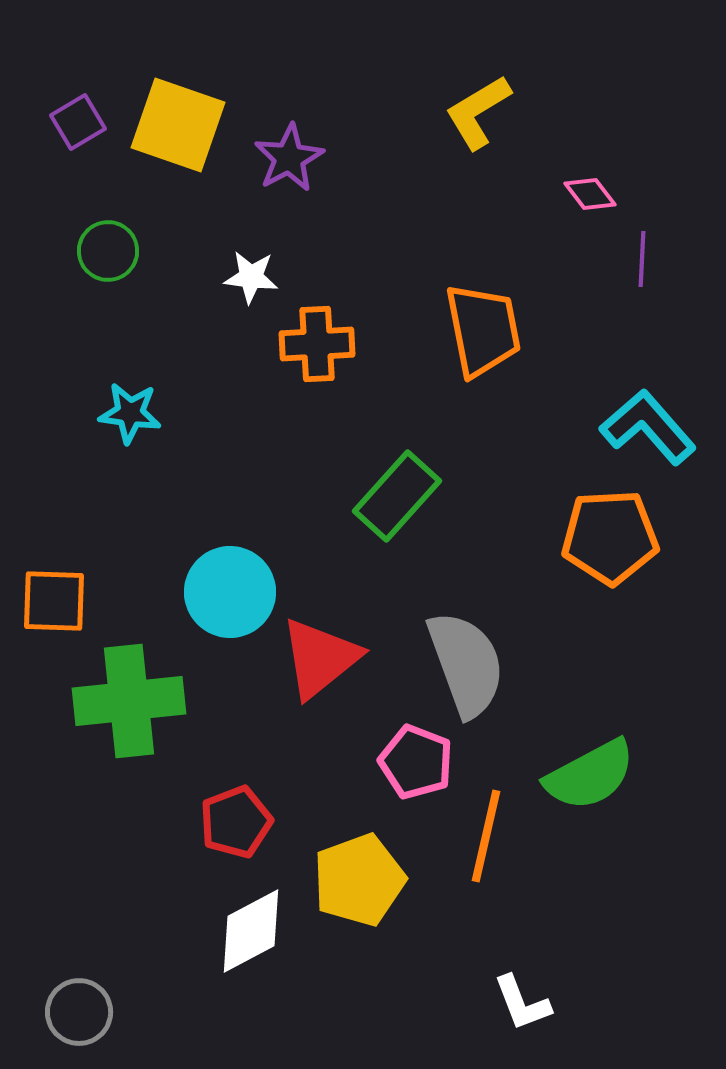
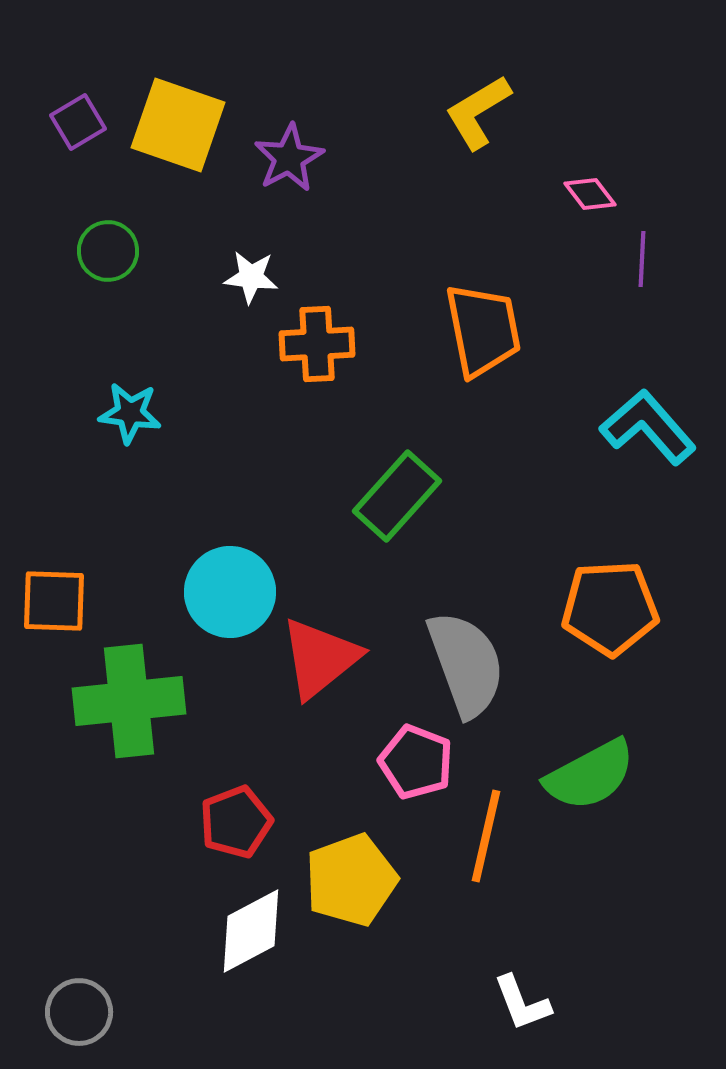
orange pentagon: moved 71 px down
yellow pentagon: moved 8 px left
